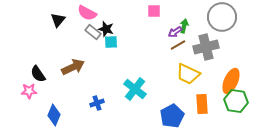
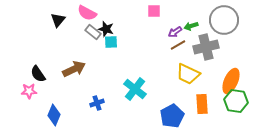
gray circle: moved 2 px right, 3 px down
green arrow: moved 7 px right; rotated 120 degrees counterclockwise
brown arrow: moved 1 px right, 2 px down
